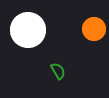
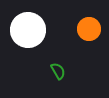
orange circle: moved 5 px left
